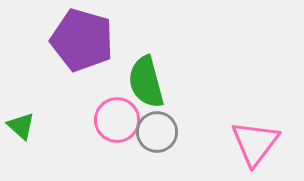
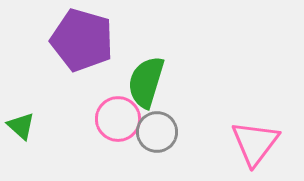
green semicircle: rotated 32 degrees clockwise
pink circle: moved 1 px right, 1 px up
